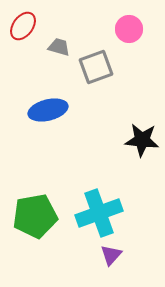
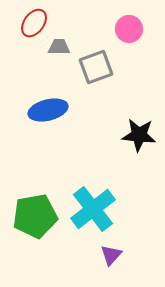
red ellipse: moved 11 px right, 3 px up
gray trapezoid: rotated 15 degrees counterclockwise
black star: moved 3 px left, 5 px up
cyan cross: moved 6 px left, 4 px up; rotated 18 degrees counterclockwise
